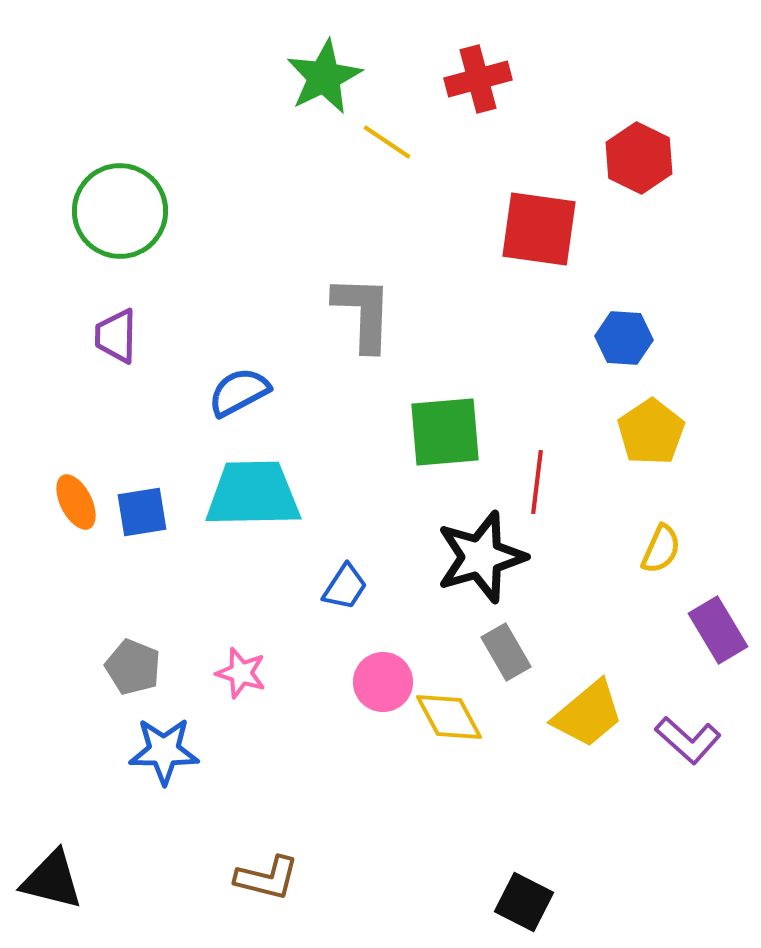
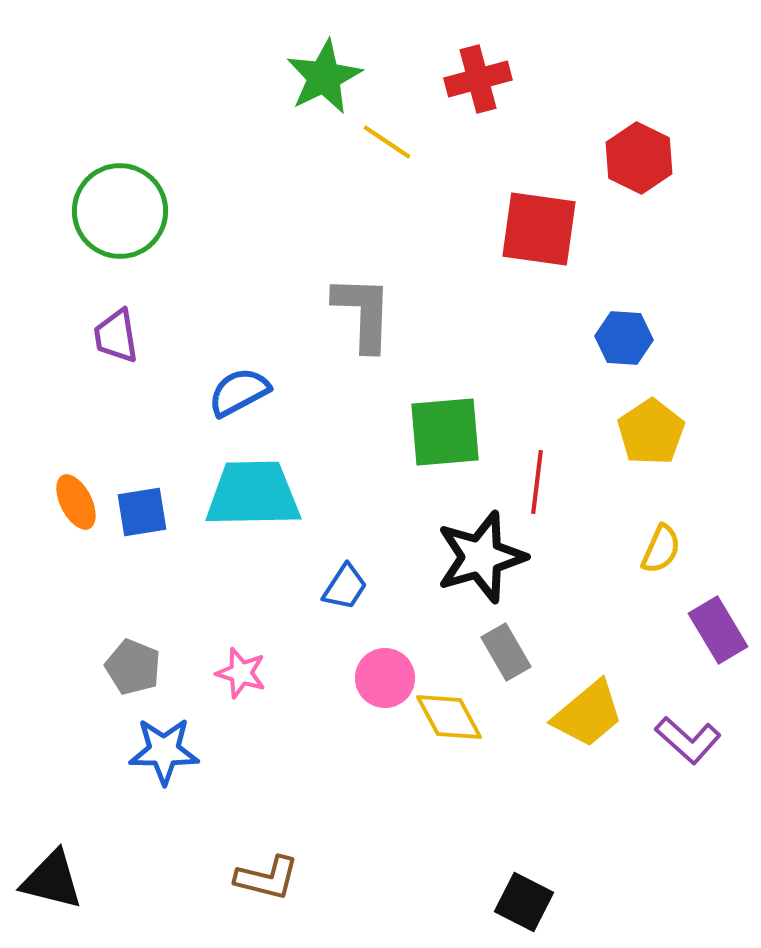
purple trapezoid: rotated 10 degrees counterclockwise
pink circle: moved 2 px right, 4 px up
